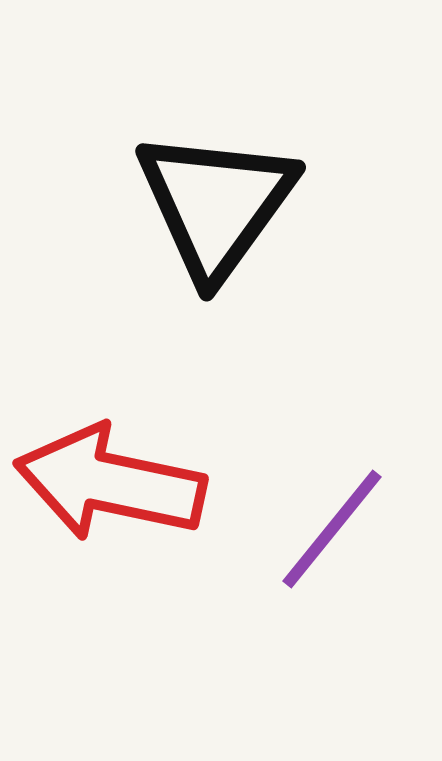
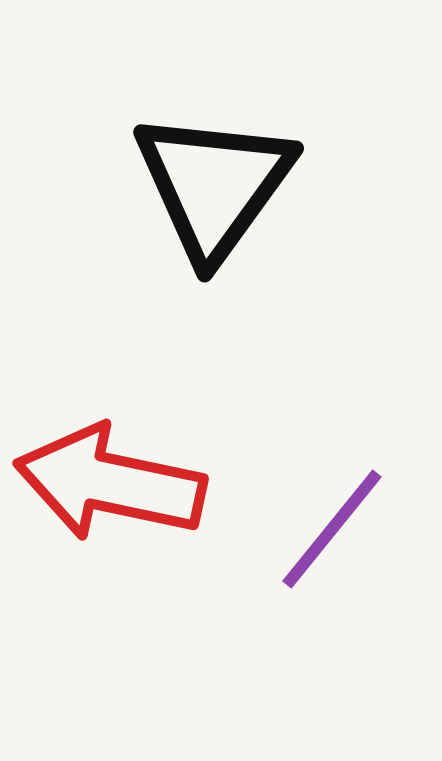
black triangle: moved 2 px left, 19 px up
